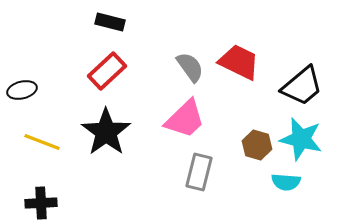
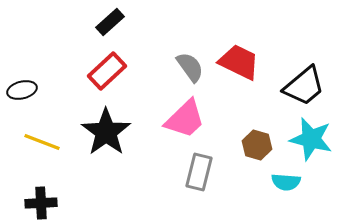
black rectangle: rotated 56 degrees counterclockwise
black trapezoid: moved 2 px right
cyan star: moved 10 px right
